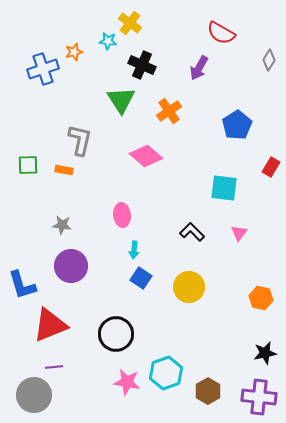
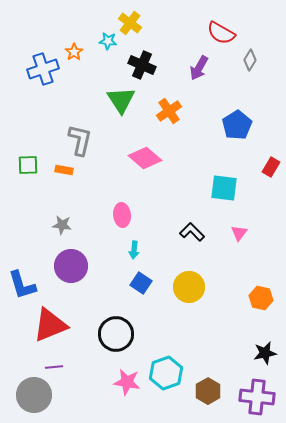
orange star: rotated 18 degrees counterclockwise
gray diamond: moved 19 px left
pink diamond: moved 1 px left, 2 px down
blue square: moved 5 px down
purple cross: moved 2 px left
